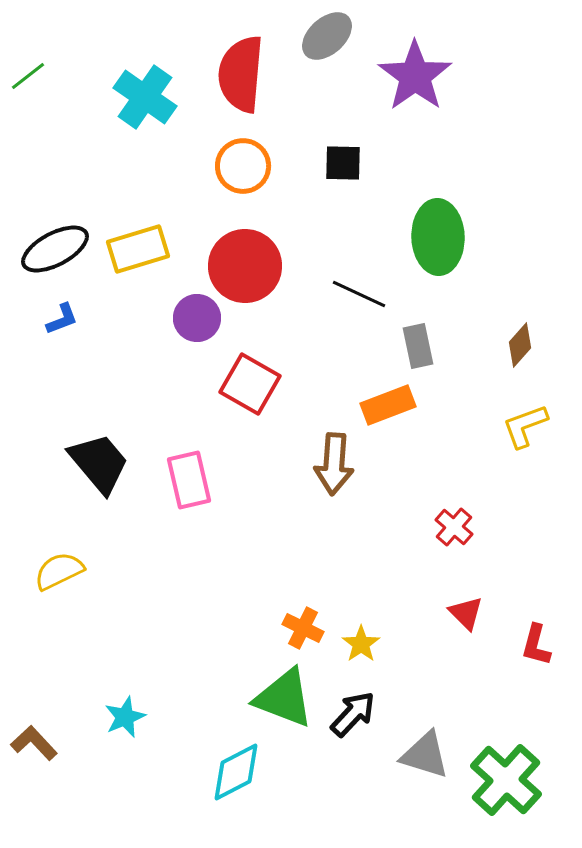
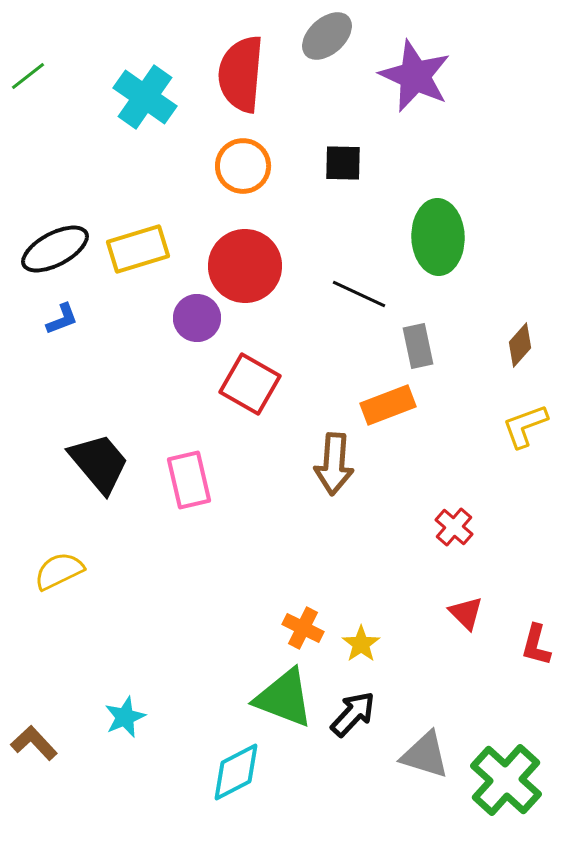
purple star: rotated 12 degrees counterclockwise
